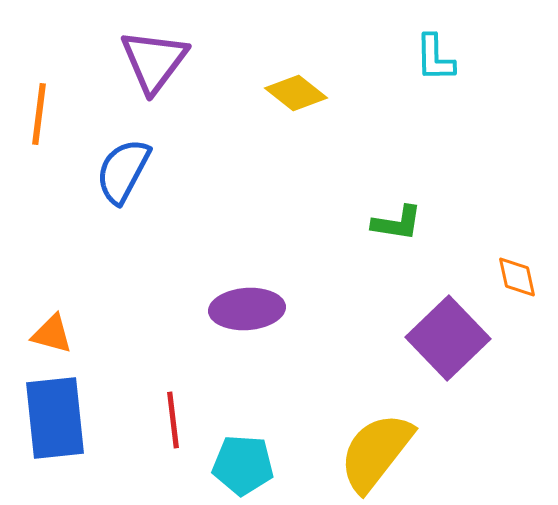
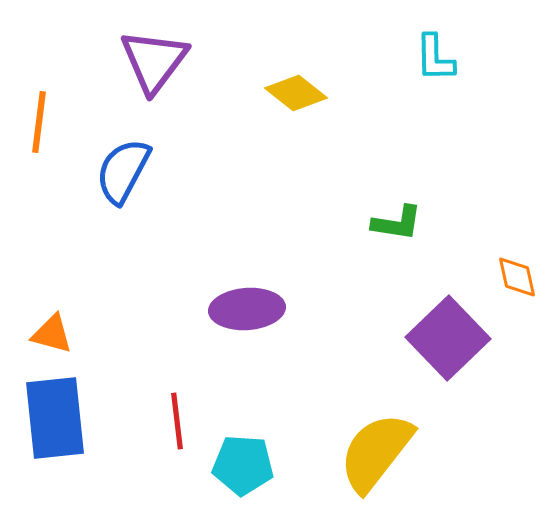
orange line: moved 8 px down
red line: moved 4 px right, 1 px down
